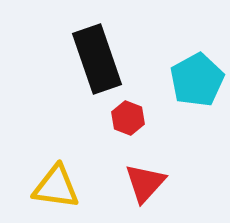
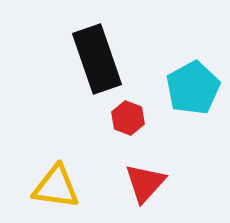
cyan pentagon: moved 4 px left, 8 px down
